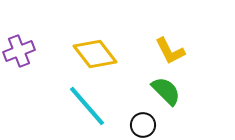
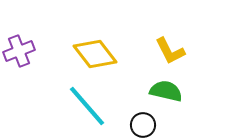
green semicircle: rotated 32 degrees counterclockwise
